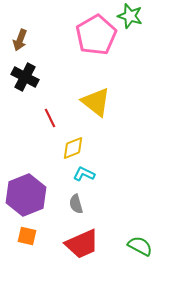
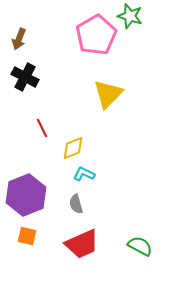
brown arrow: moved 1 px left, 1 px up
yellow triangle: moved 12 px right, 8 px up; rotated 36 degrees clockwise
red line: moved 8 px left, 10 px down
